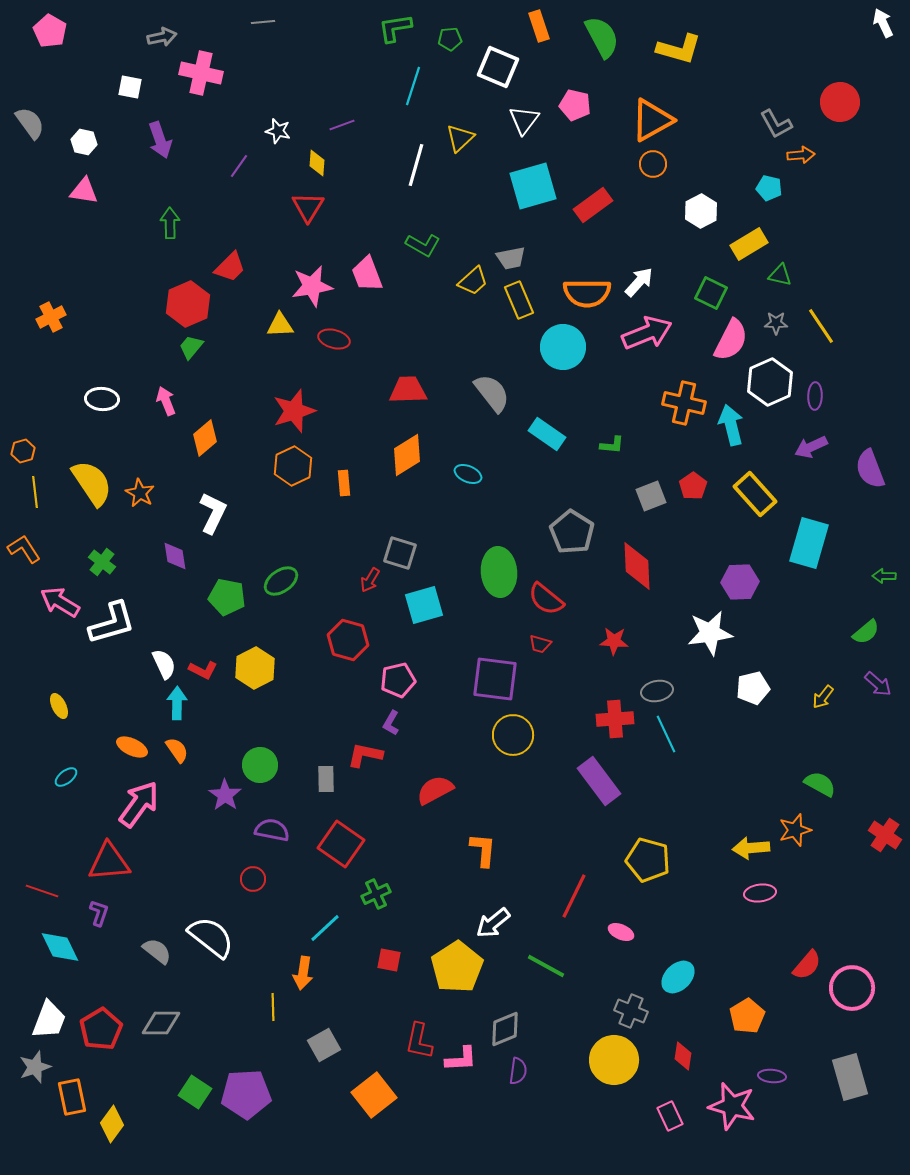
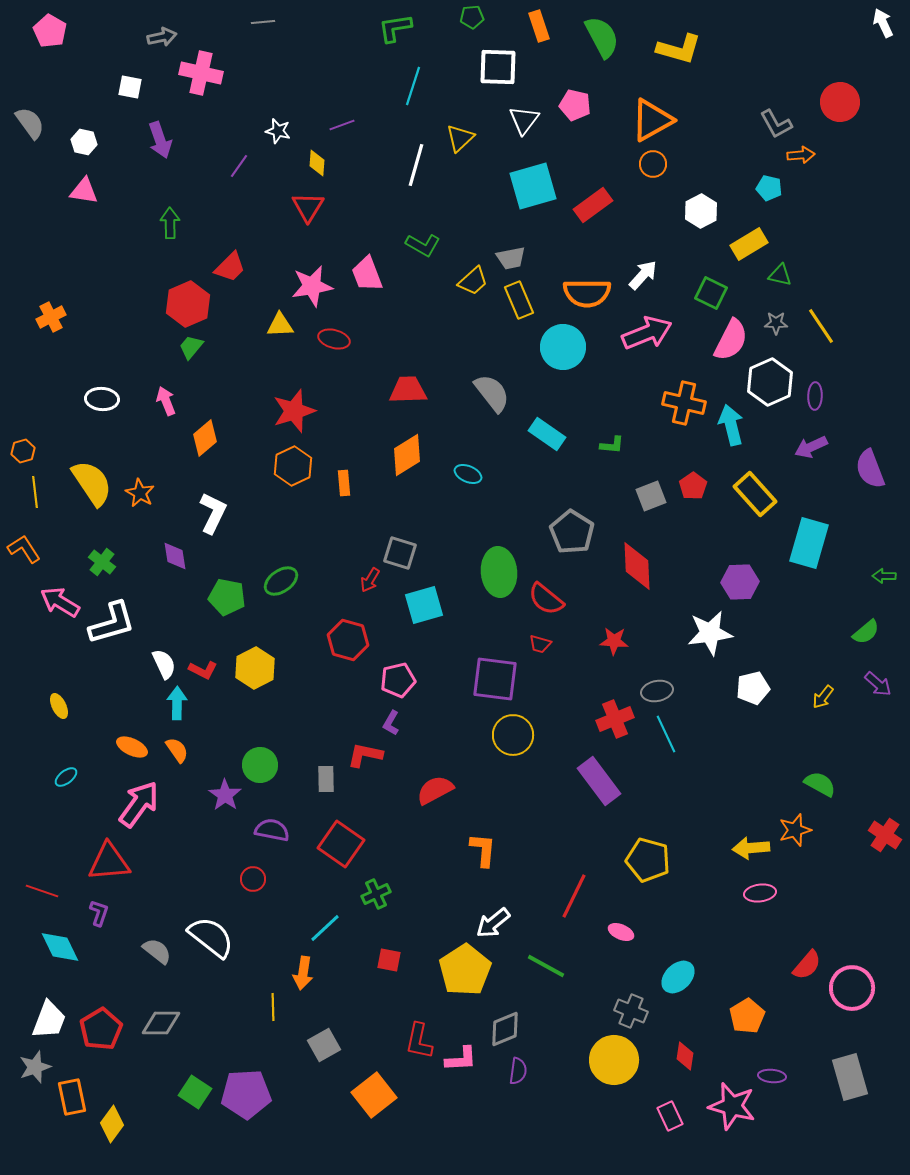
green pentagon at (450, 39): moved 22 px right, 22 px up
white square at (498, 67): rotated 21 degrees counterclockwise
white arrow at (639, 282): moved 4 px right, 7 px up
red cross at (615, 719): rotated 18 degrees counterclockwise
yellow pentagon at (457, 967): moved 8 px right, 3 px down
red diamond at (683, 1056): moved 2 px right
